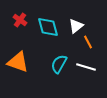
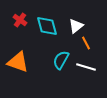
cyan diamond: moved 1 px left, 1 px up
orange line: moved 2 px left, 1 px down
cyan semicircle: moved 2 px right, 4 px up
